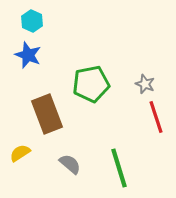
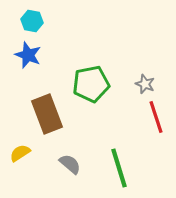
cyan hexagon: rotated 15 degrees counterclockwise
